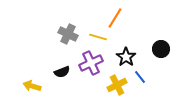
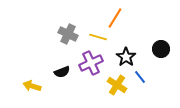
yellow cross: rotated 30 degrees counterclockwise
